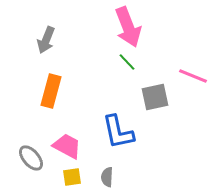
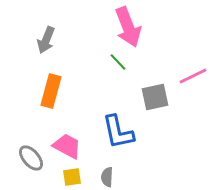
green line: moved 9 px left
pink line: rotated 48 degrees counterclockwise
